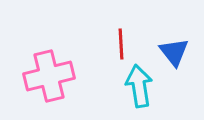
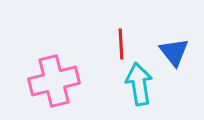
pink cross: moved 5 px right, 5 px down
cyan arrow: moved 2 px up
